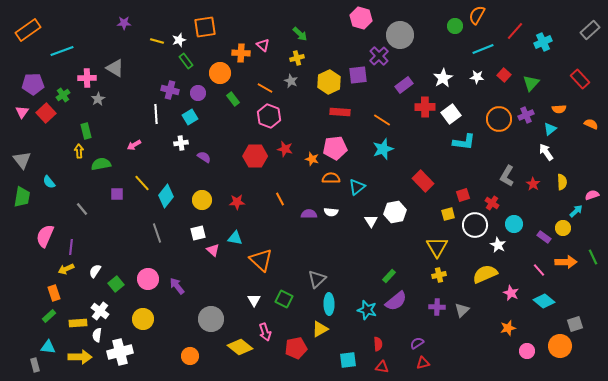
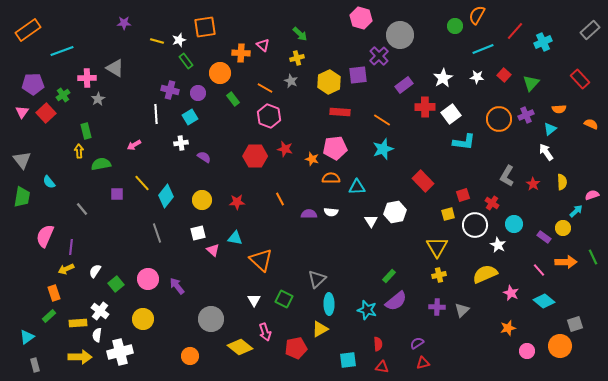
cyan triangle at (357, 187): rotated 36 degrees clockwise
cyan triangle at (48, 347): moved 21 px left, 10 px up; rotated 42 degrees counterclockwise
